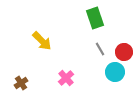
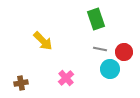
green rectangle: moved 1 px right, 1 px down
yellow arrow: moved 1 px right
gray line: rotated 48 degrees counterclockwise
cyan circle: moved 5 px left, 3 px up
brown cross: rotated 24 degrees clockwise
